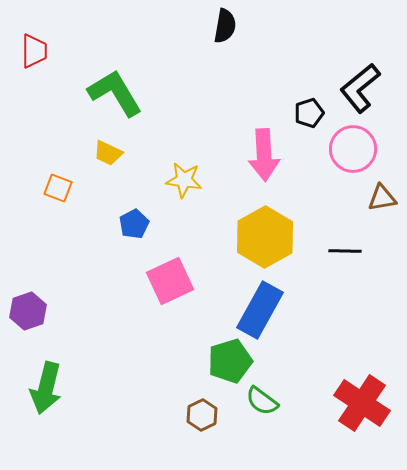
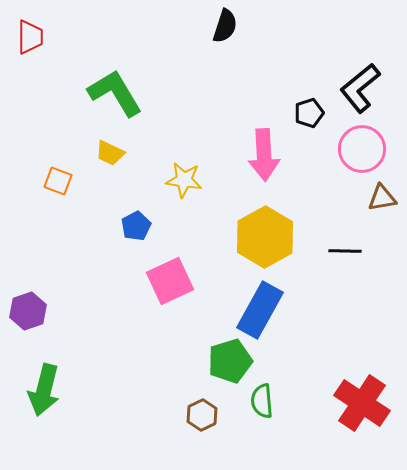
black semicircle: rotated 8 degrees clockwise
red trapezoid: moved 4 px left, 14 px up
pink circle: moved 9 px right
yellow trapezoid: moved 2 px right
orange square: moved 7 px up
blue pentagon: moved 2 px right, 2 px down
green arrow: moved 2 px left, 2 px down
green semicircle: rotated 48 degrees clockwise
